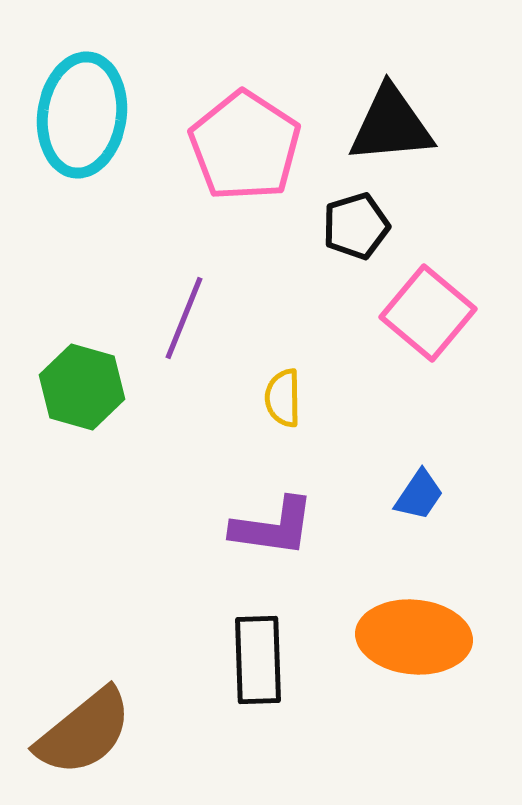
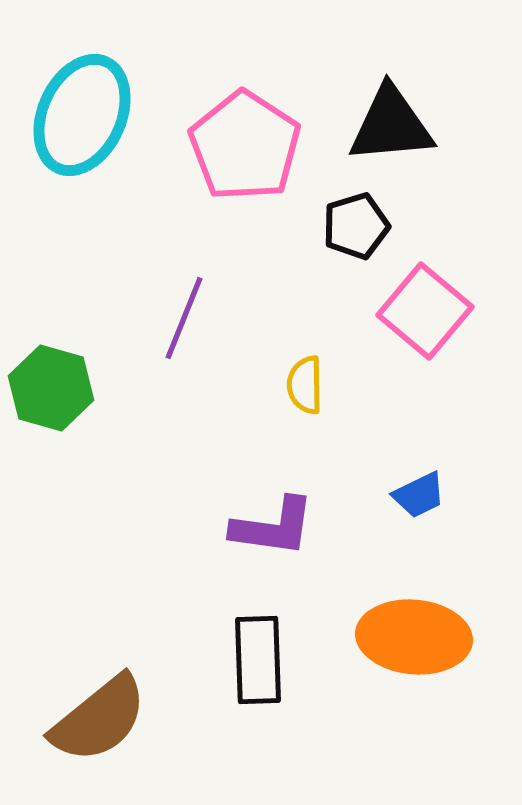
cyan ellipse: rotated 16 degrees clockwise
pink square: moved 3 px left, 2 px up
green hexagon: moved 31 px left, 1 px down
yellow semicircle: moved 22 px right, 13 px up
blue trapezoid: rotated 30 degrees clockwise
brown semicircle: moved 15 px right, 13 px up
